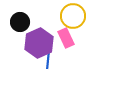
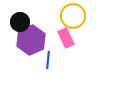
purple hexagon: moved 8 px left, 3 px up
